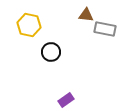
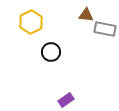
yellow hexagon: moved 2 px right, 3 px up; rotated 20 degrees clockwise
